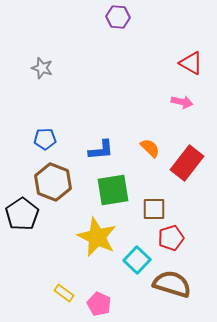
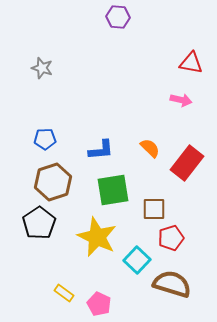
red triangle: rotated 20 degrees counterclockwise
pink arrow: moved 1 px left, 2 px up
brown hexagon: rotated 21 degrees clockwise
black pentagon: moved 17 px right, 9 px down
